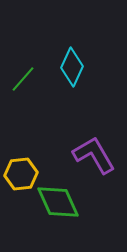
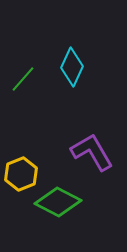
purple L-shape: moved 2 px left, 3 px up
yellow hexagon: rotated 16 degrees counterclockwise
green diamond: rotated 39 degrees counterclockwise
